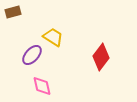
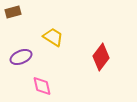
purple ellipse: moved 11 px left, 2 px down; rotated 25 degrees clockwise
